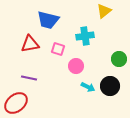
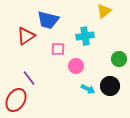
red triangle: moved 4 px left, 8 px up; rotated 24 degrees counterclockwise
pink square: rotated 16 degrees counterclockwise
purple line: rotated 42 degrees clockwise
cyan arrow: moved 2 px down
red ellipse: moved 3 px up; rotated 20 degrees counterclockwise
